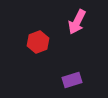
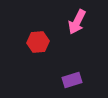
red hexagon: rotated 15 degrees clockwise
